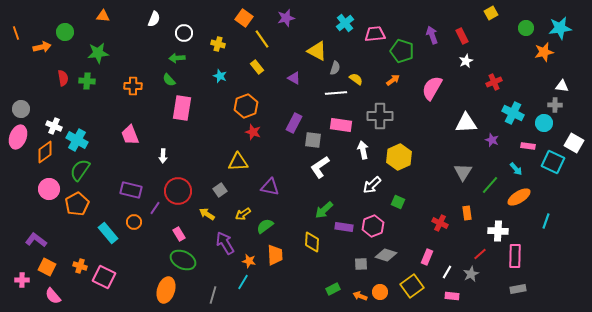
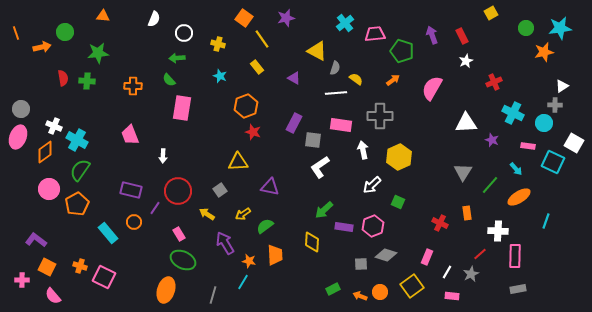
white triangle at (562, 86): rotated 40 degrees counterclockwise
